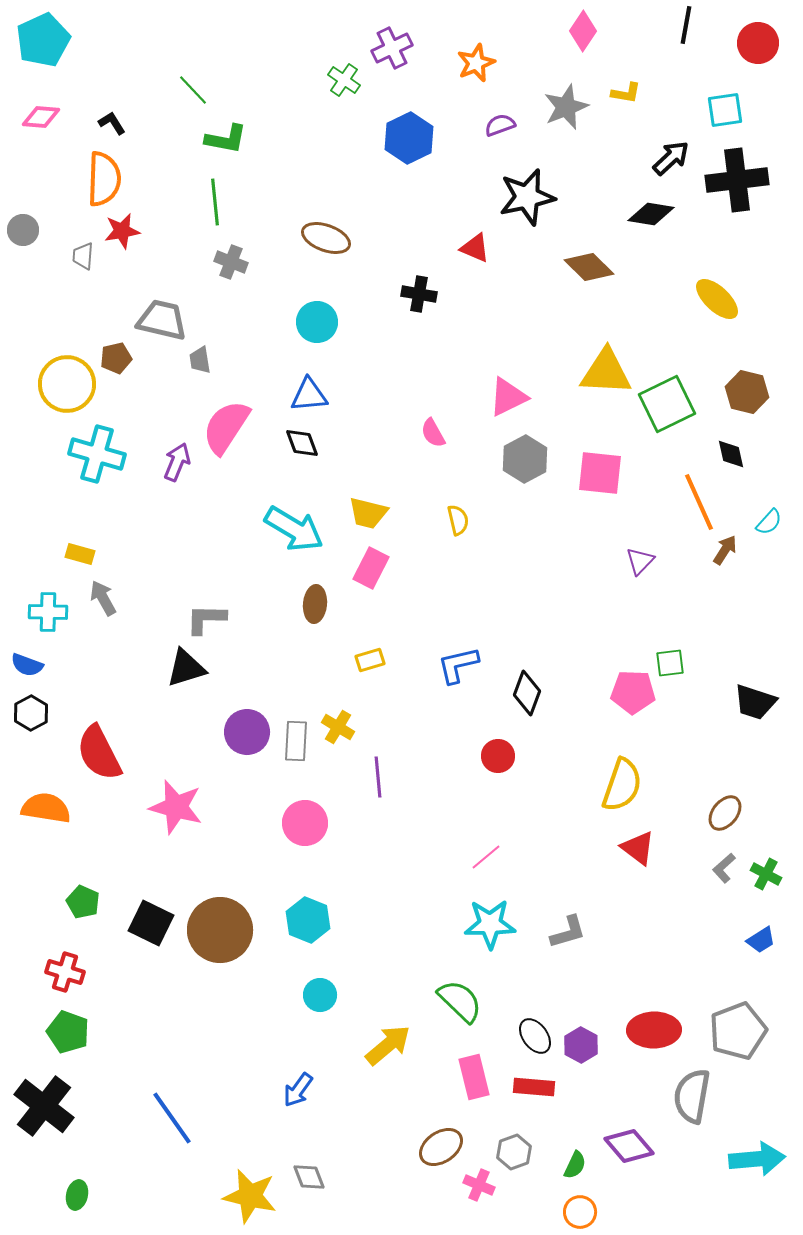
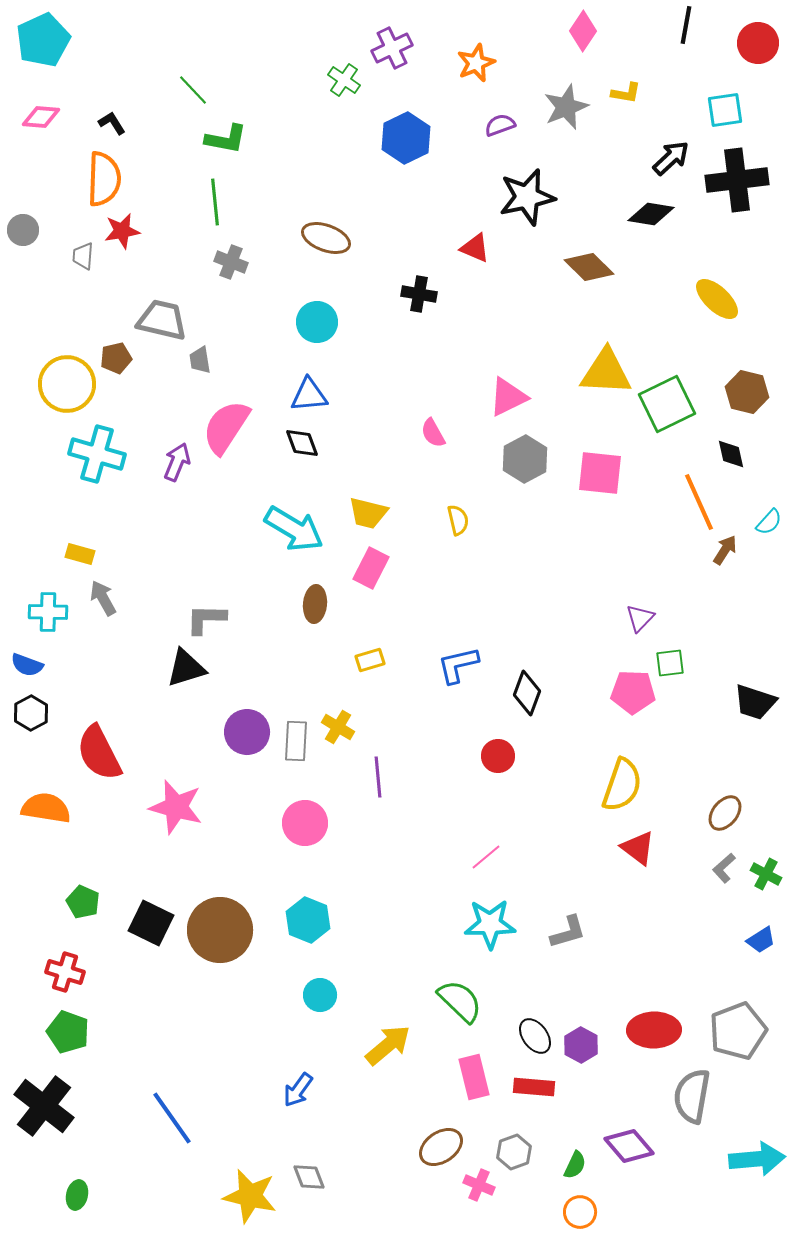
blue hexagon at (409, 138): moved 3 px left
purple triangle at (640, 561): moved 57 px down
